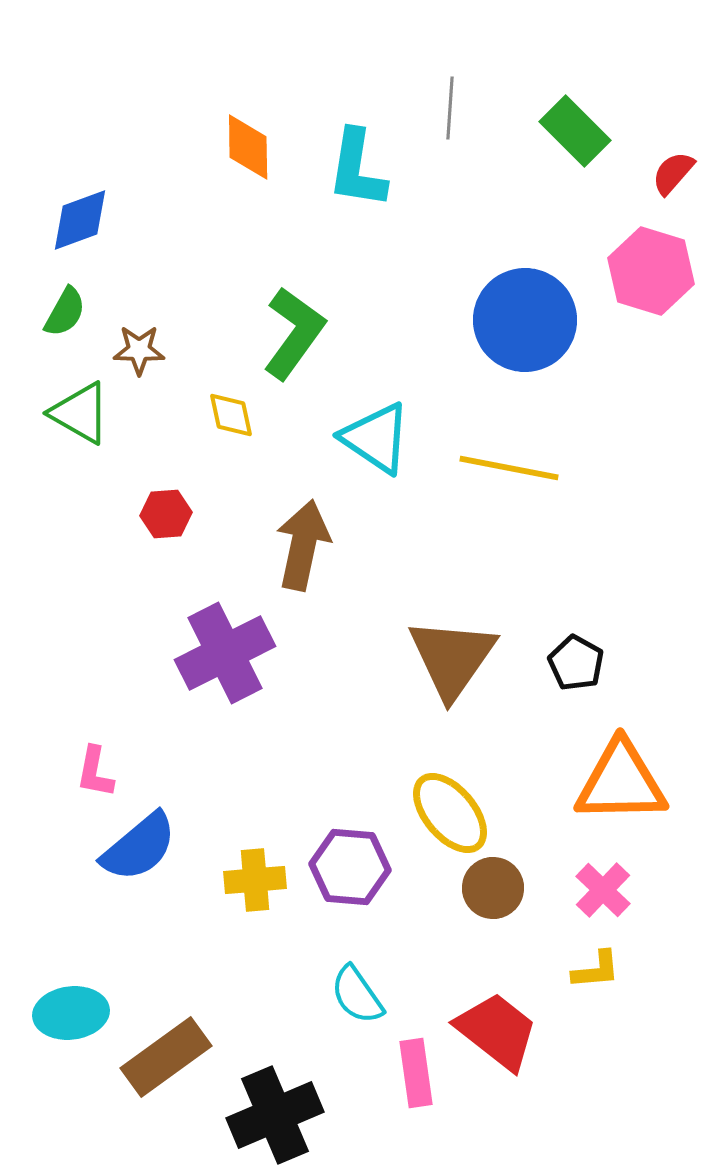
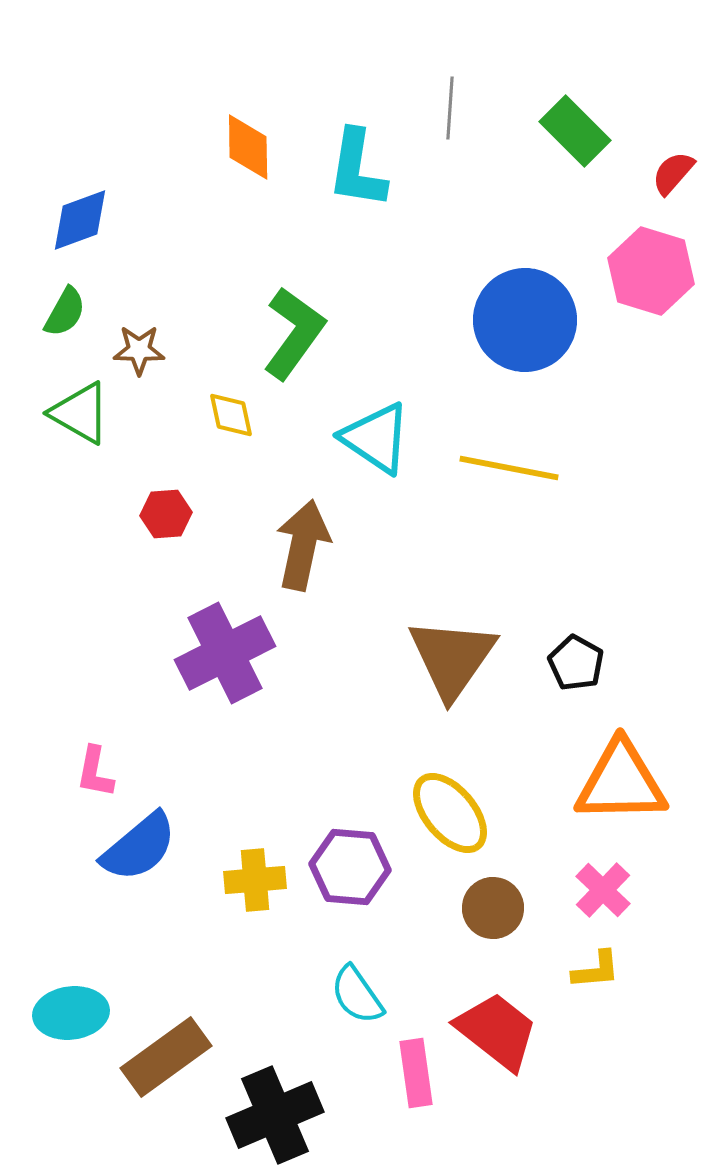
brown circle: moved 20 px down
